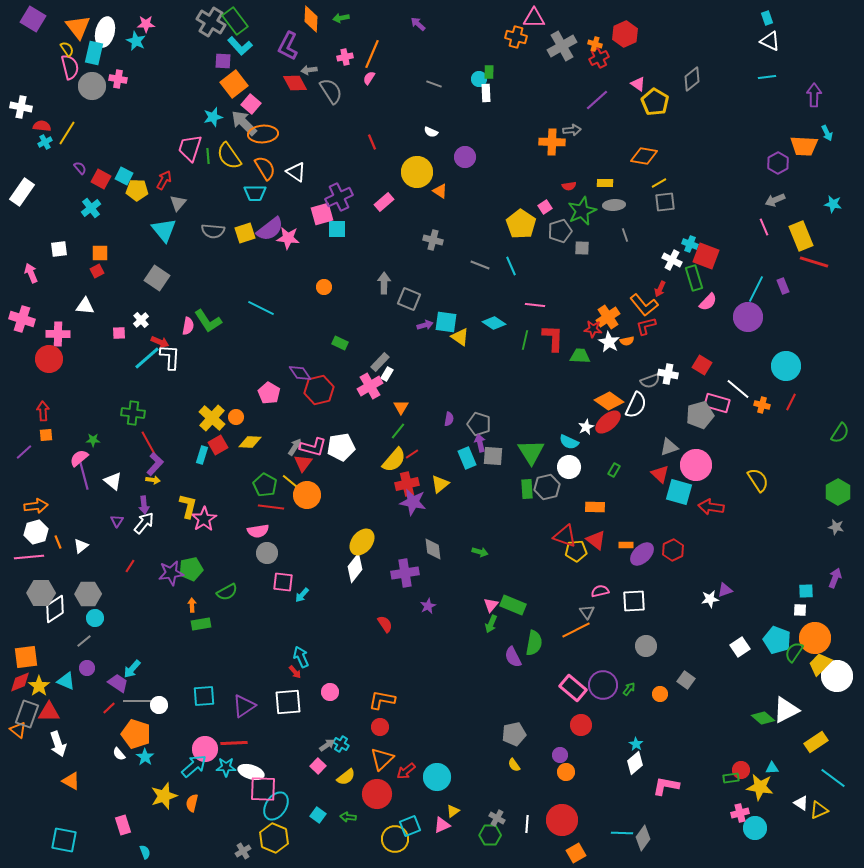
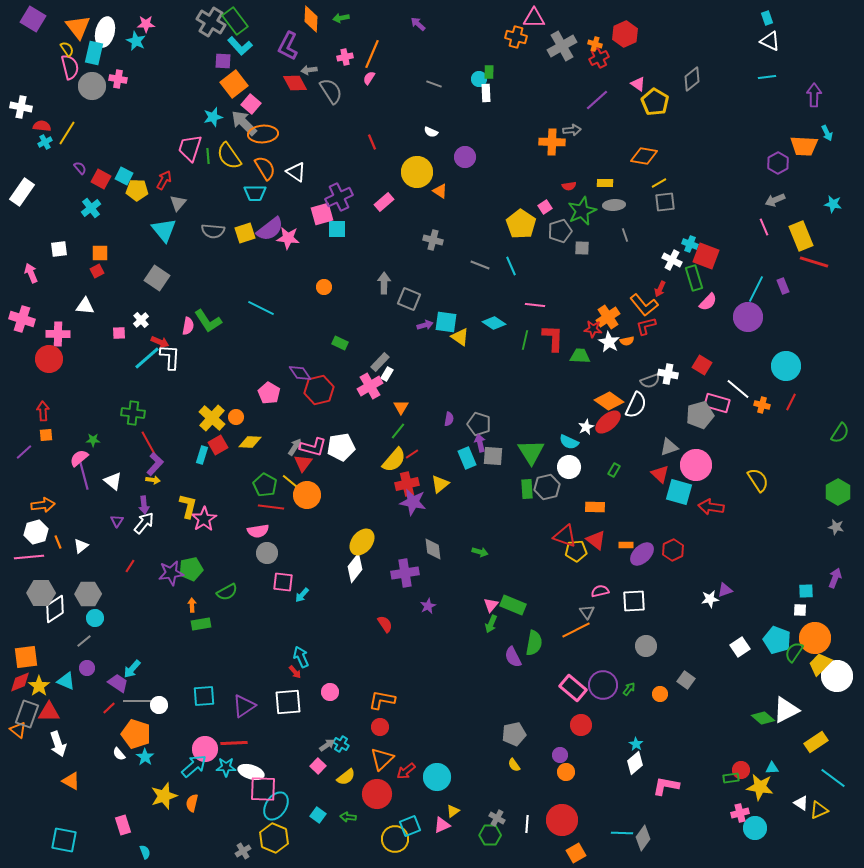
orange arrow at (36, 506): moved 7 px right, 1 px up
